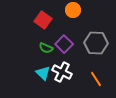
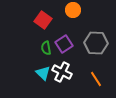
purple square: rotated 12 degrees clockwise
green semicircle: rotated 56 degrees clockwise
